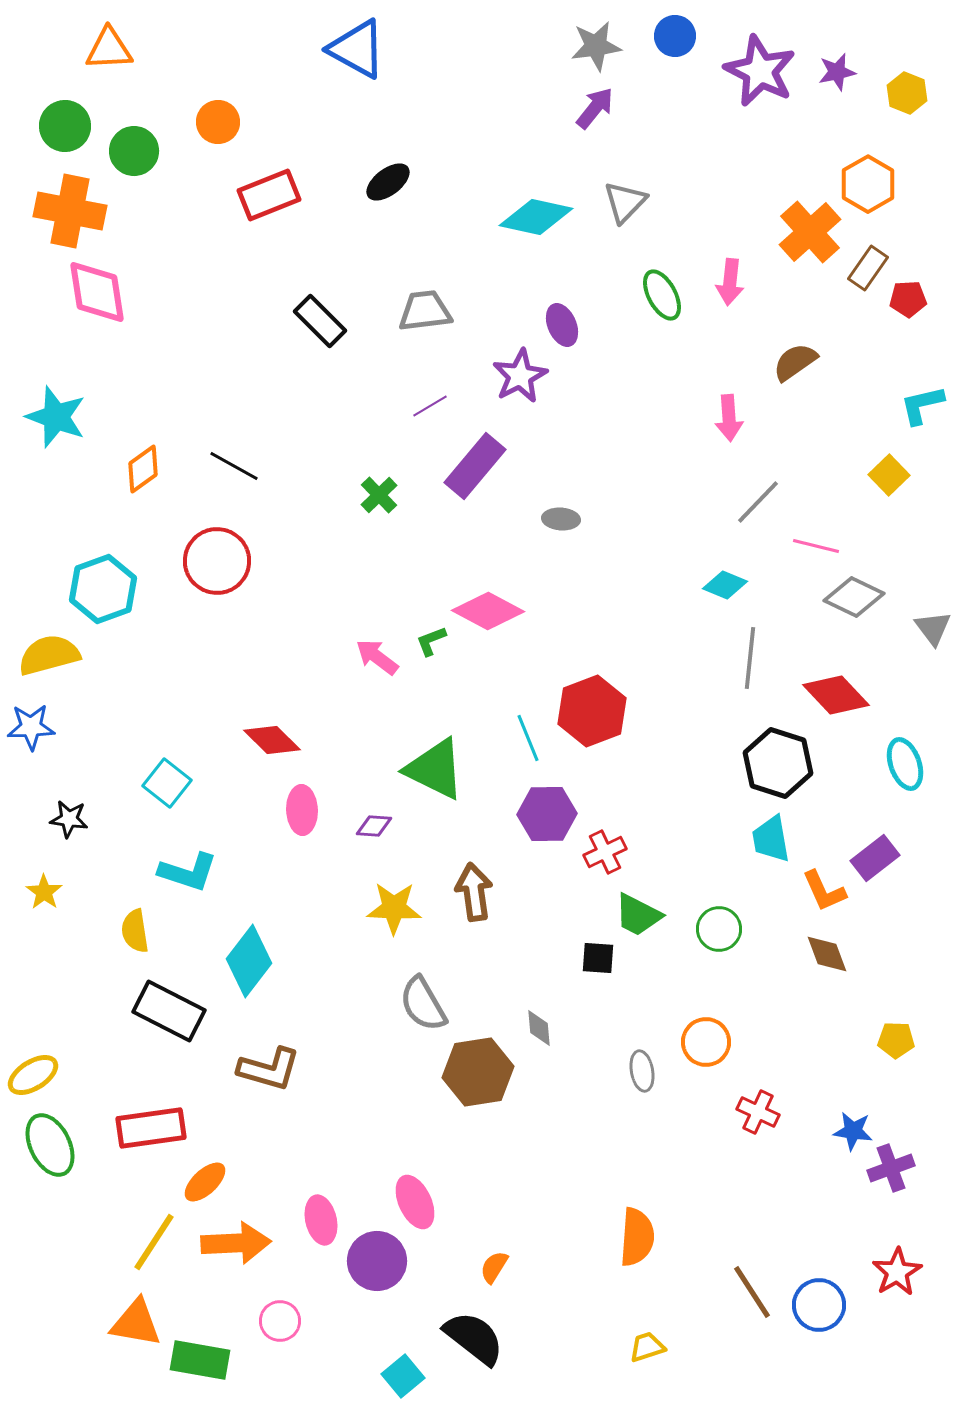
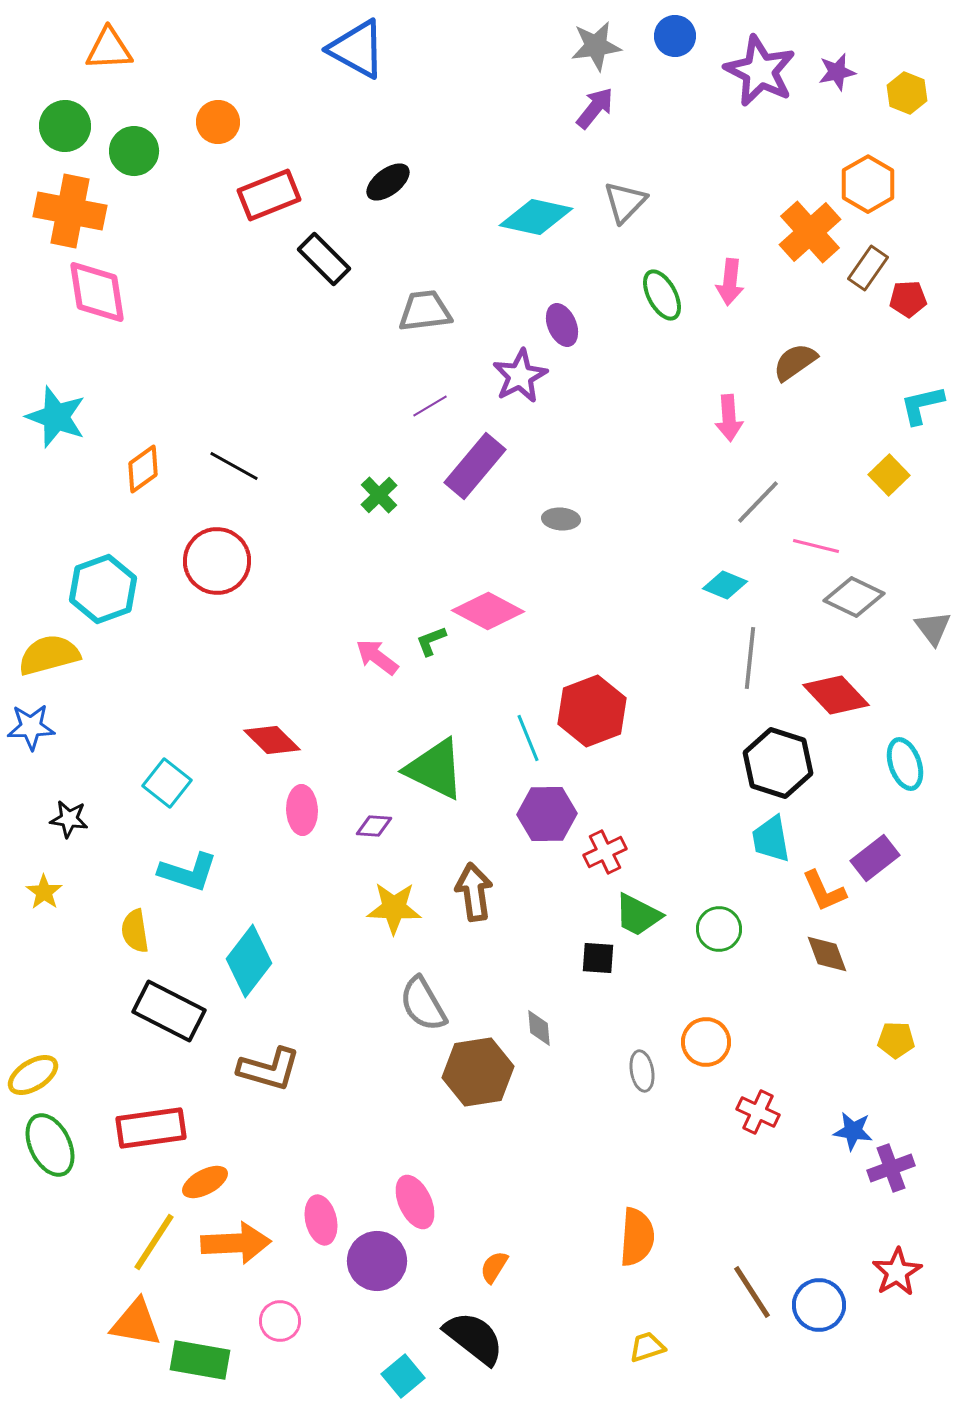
black rectangle at (320, 321): moved 4 px right, 62 px up
orange ellipse at (205, 1182): rotated 15 degrees clockwise
